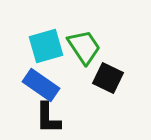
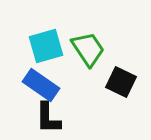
green trapezoid: moved 4 px right, 2 px down
black square: moved 13 px right, 4 px down
